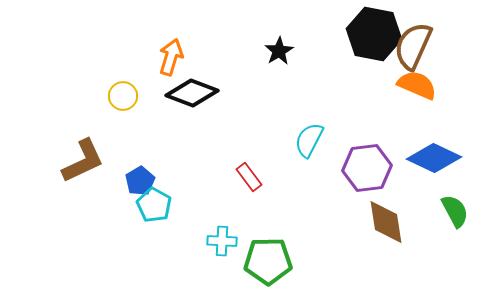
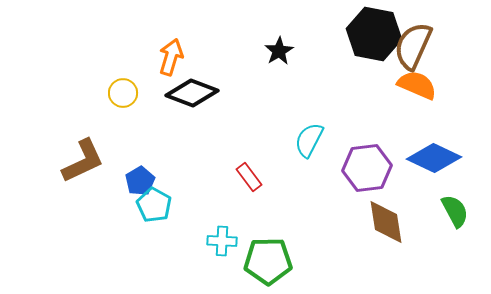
yellow circle: moved 3 px up
